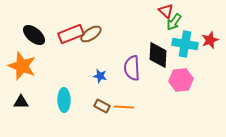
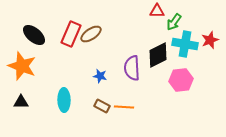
red triangle: moved 9 px left; rotated 42 degrees counterclockwise
red rectangle: rotated 45 degrees counterclockwise
black diamond: rotated 60 degrees clockwise
